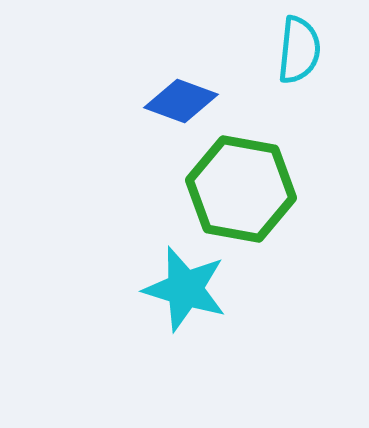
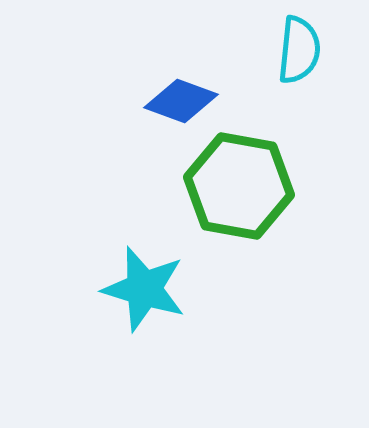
green hexagon: moved 2 px left, 3 px up
cyan star: moved 41 px left
